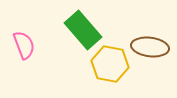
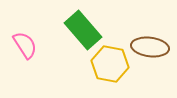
pink semicircle: moved 1 px right; rotated 12 degrees counterclockwise
